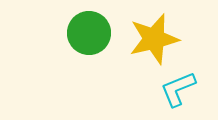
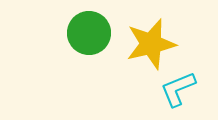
yellow star: moved 3 px left, 5 px down
